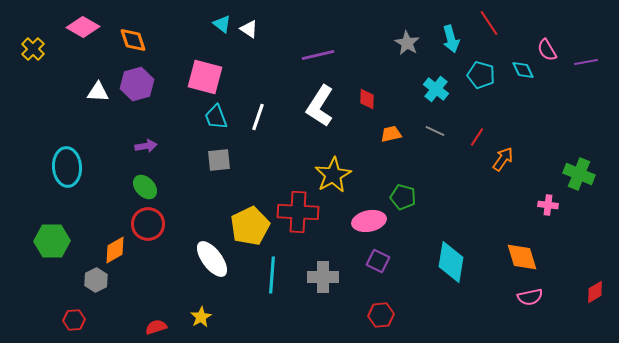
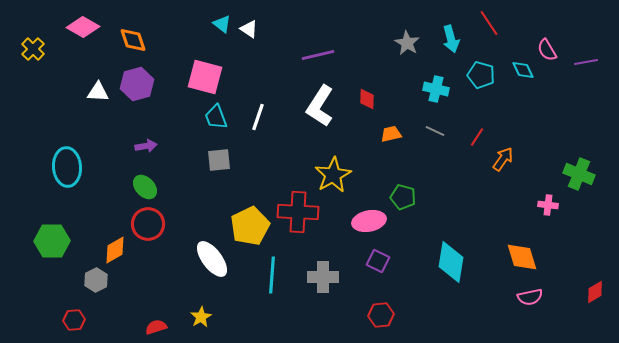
cyan cross at (436, 89): rotated 25 degrees counterclockwise
